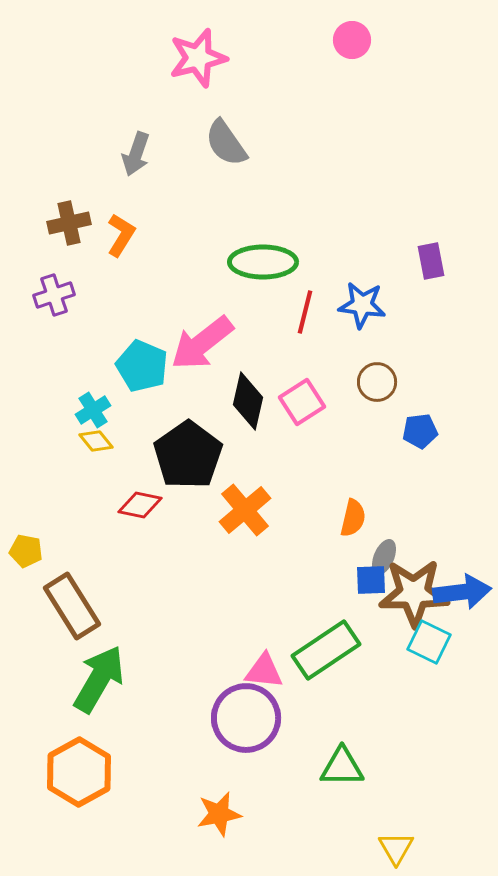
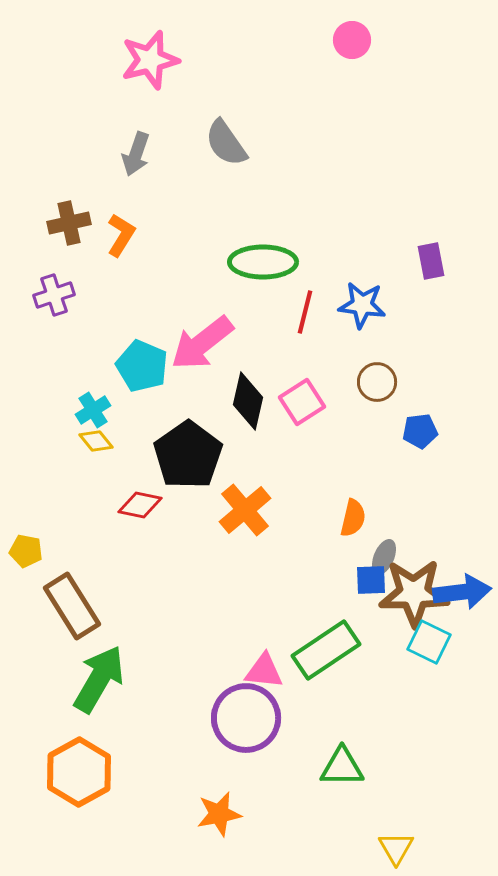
pink star: moved 48 px left, 2 px down
